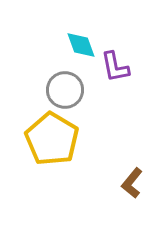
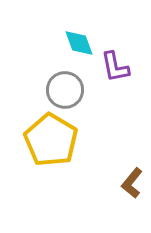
cyan diamond: moved 2 px left, 2 px up
yellow pentagon: moved 1 px left, 1 px down
